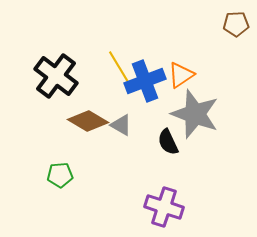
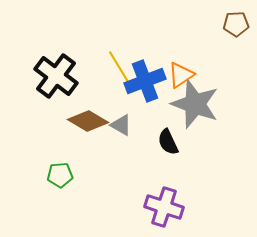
gray star: moved 10 px up
